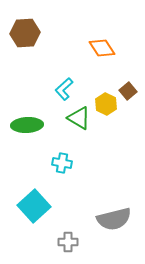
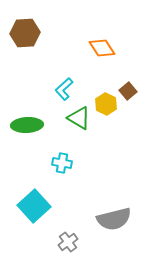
gray cross: rotated 36 degrees counterclockwise
